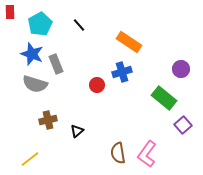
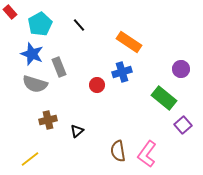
red rectangle: rotated 40 degrees counterclockwise
gray rectangle: moved 3 px right, 3 px down
brown semicircle: moved 2 px up
